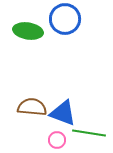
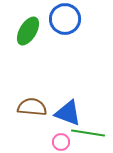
green ellipse: rotated 68 degrees counterclockwise
blue triangle: moved 5 px right
green line: moved 1 px left
pink circle: moved 4 px right, 2 px down
